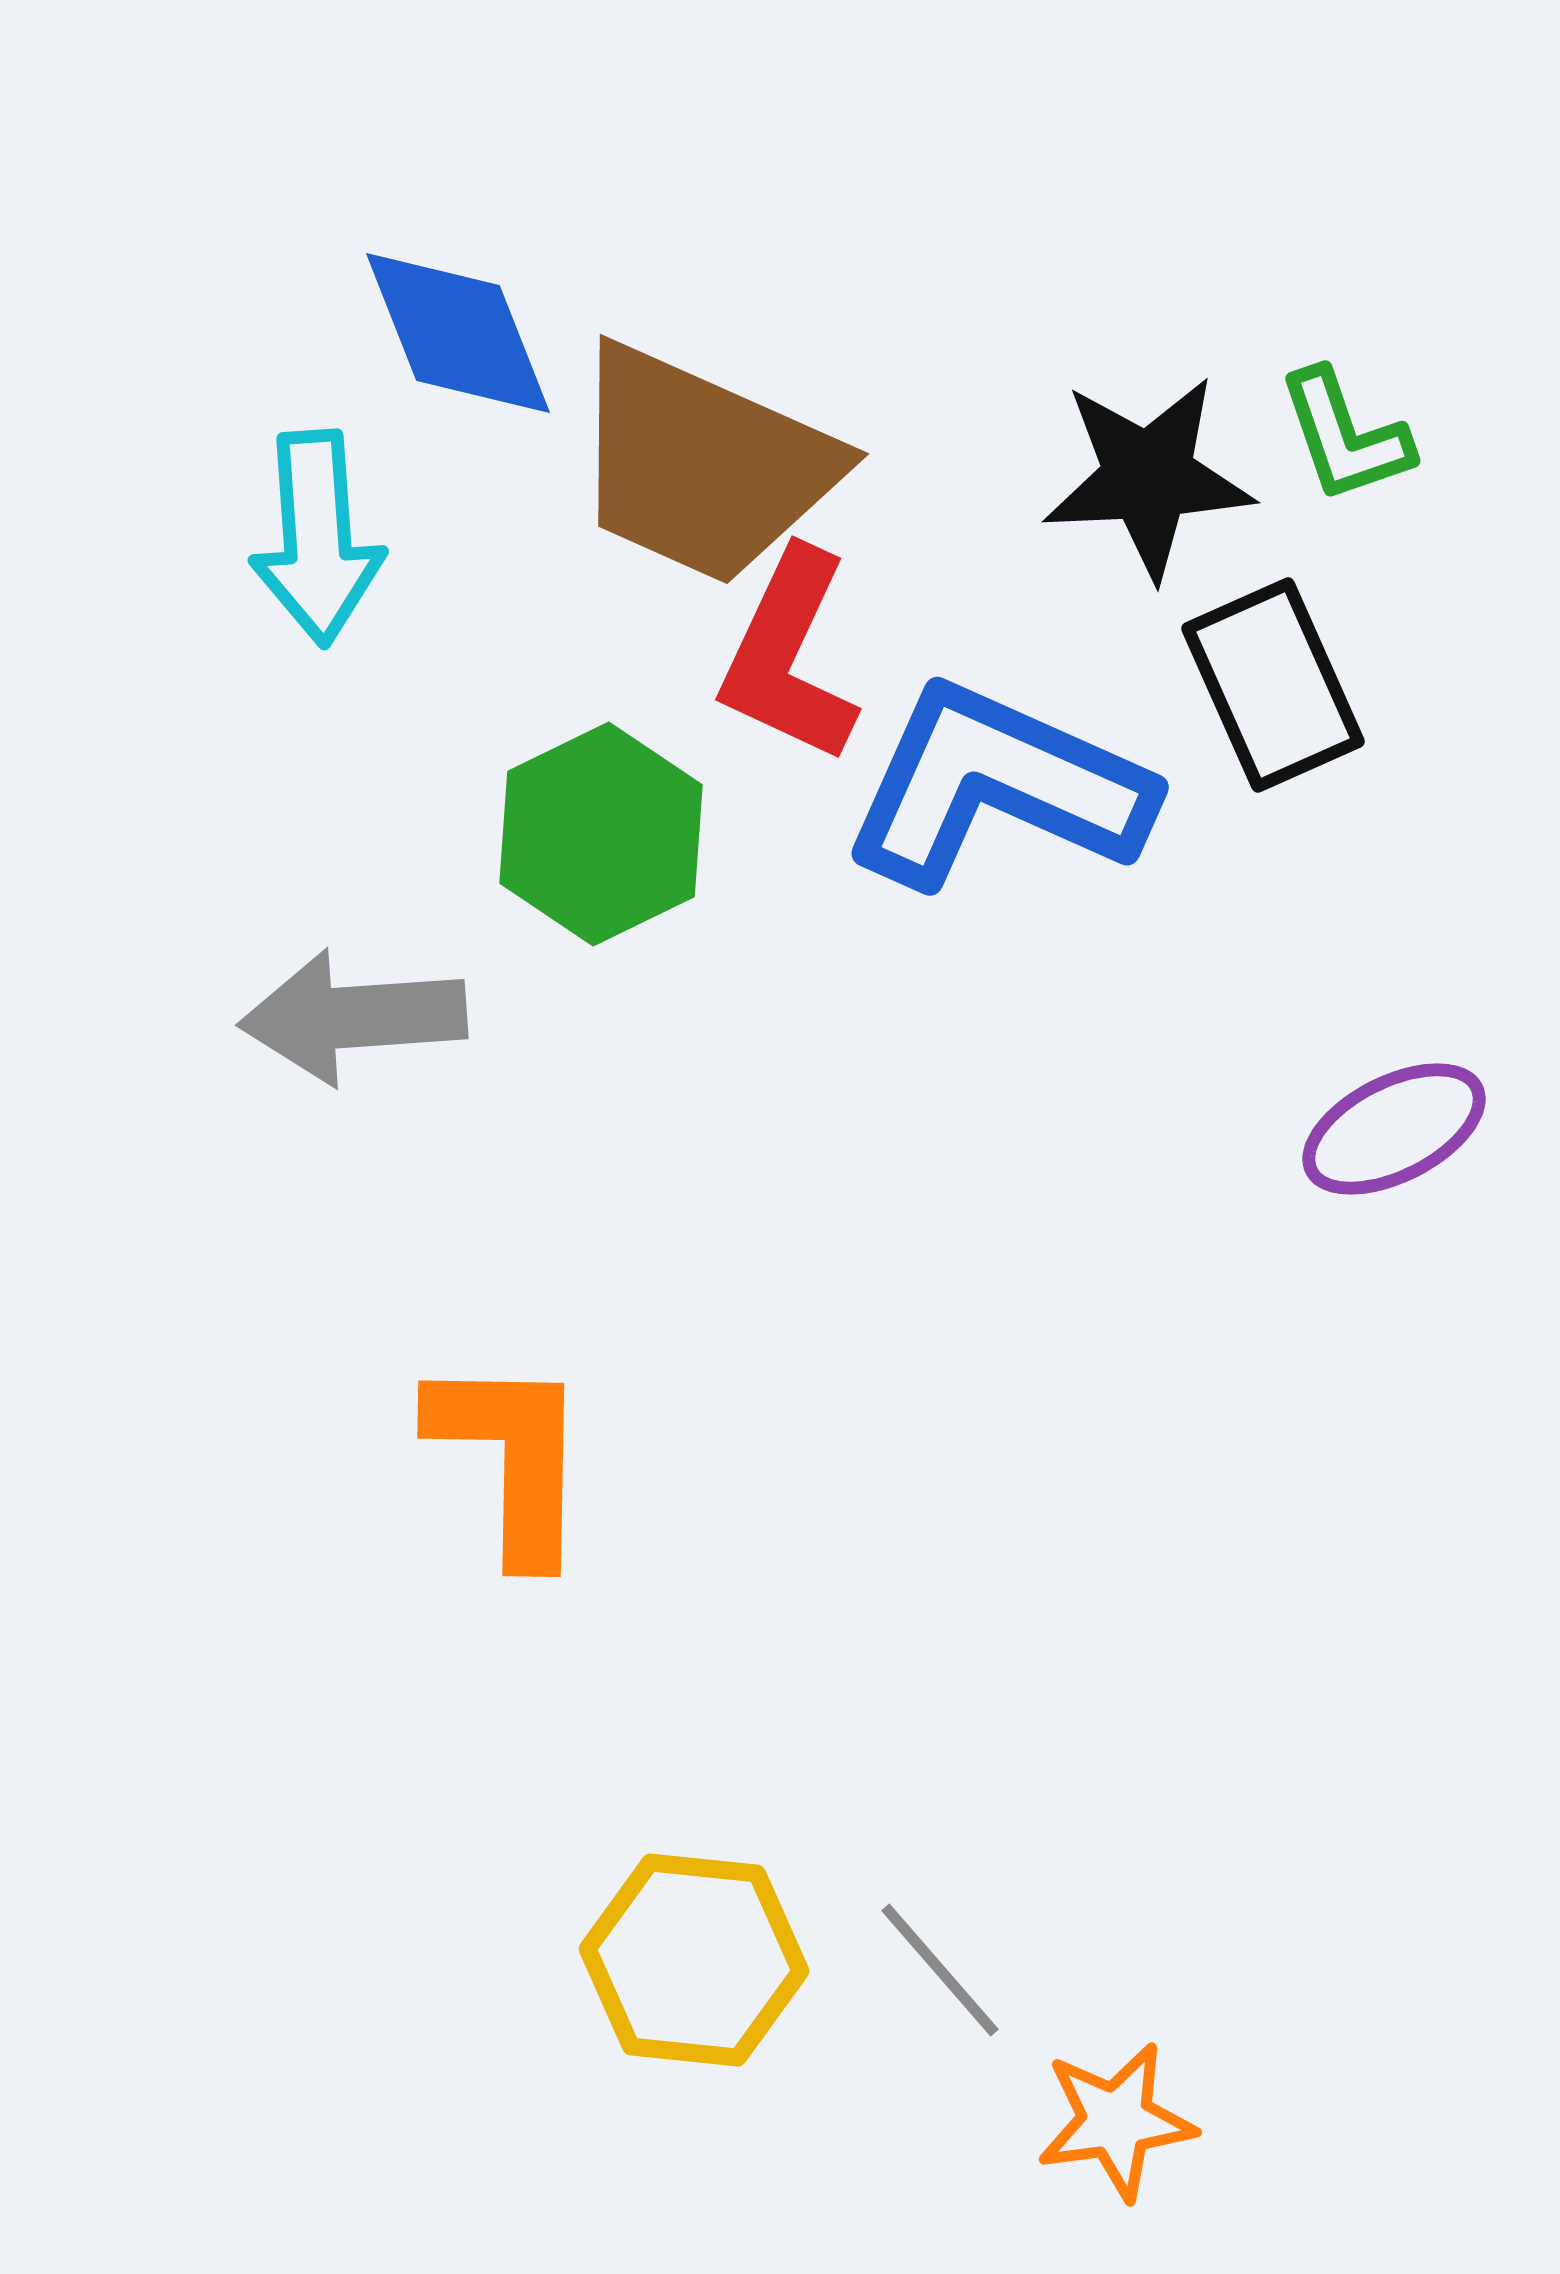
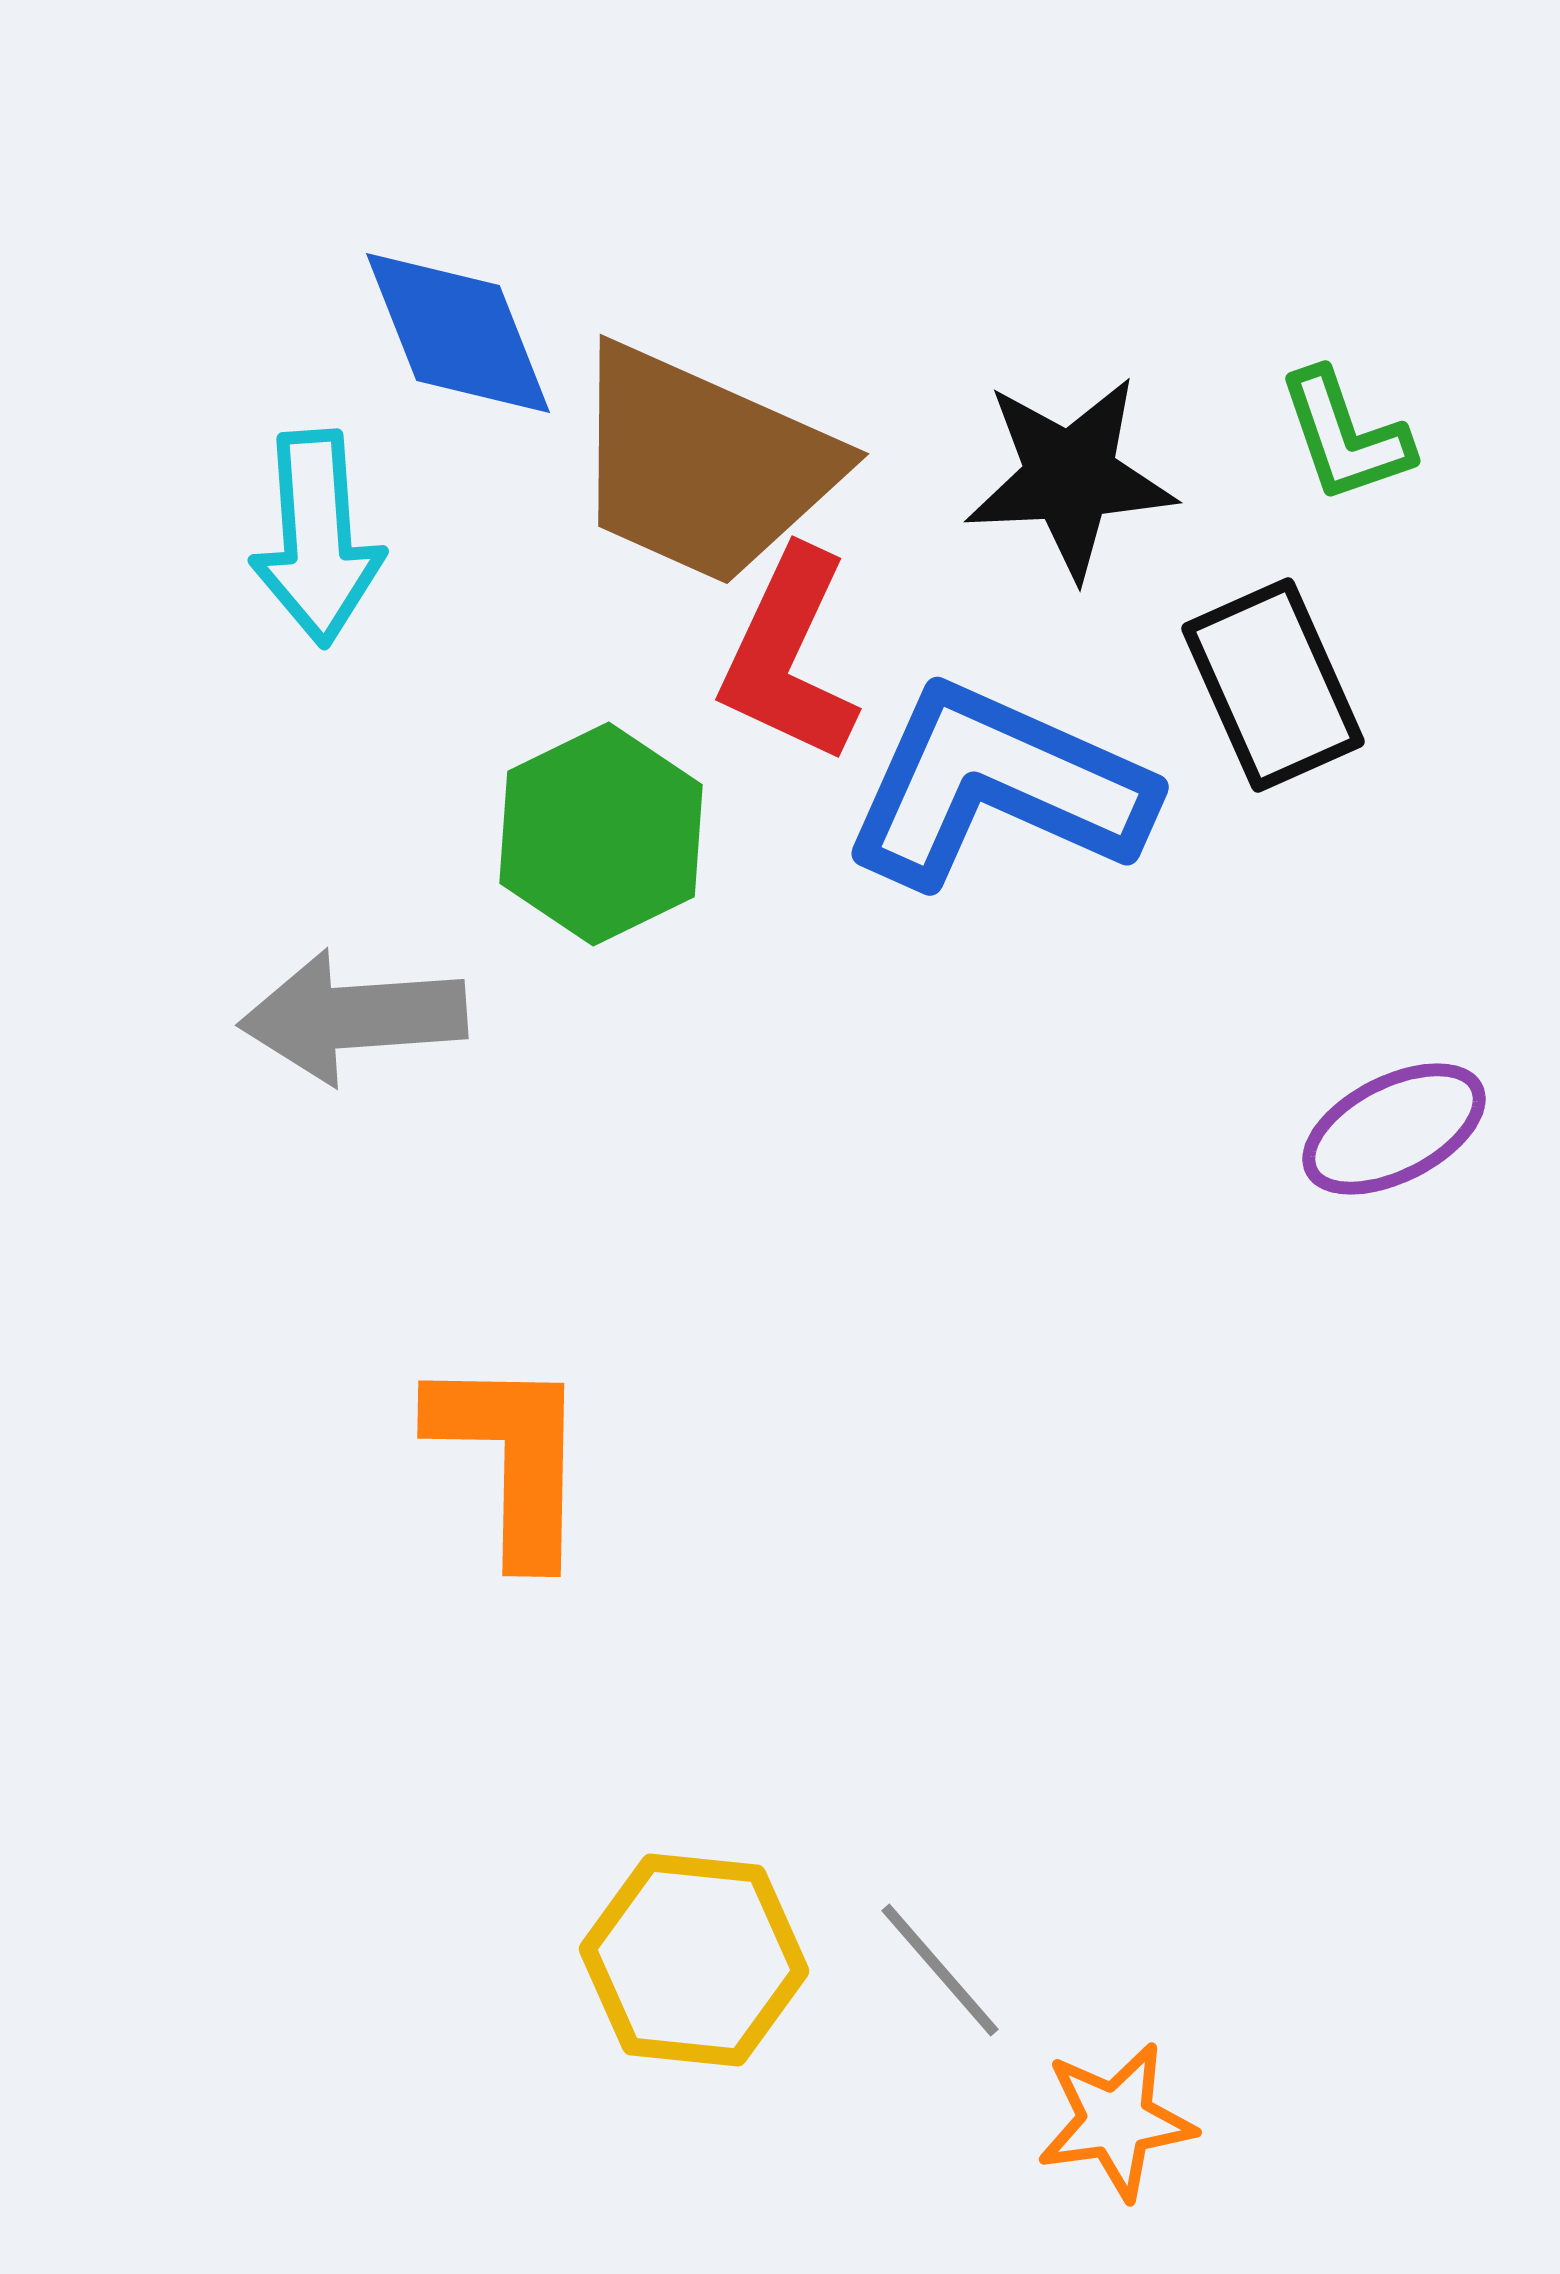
black star: moved 78 px left
